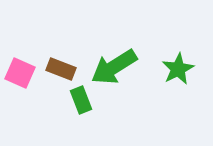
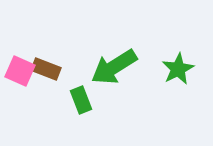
brown rectangle: moved 15 px left
pink square: moved 2 px up
